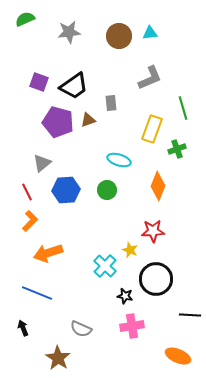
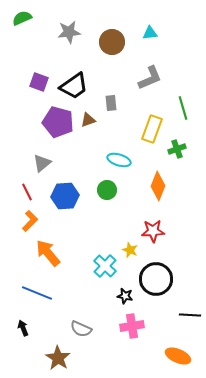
green semicircle: moved 3 px left, 1 px up
brown circle: moved 7 px left, 6 px down
blue hexagon: moved 1 px left, 6 px down
orange arrow: rotated 68 degrees clockwise
